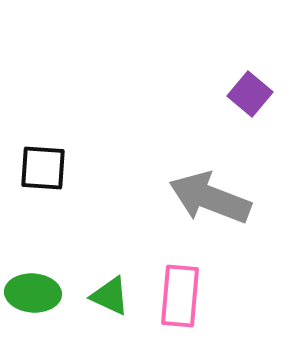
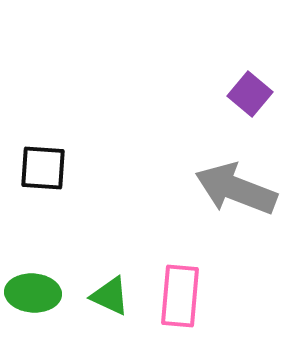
gray arrow: moved 26 px right, 9 px up
